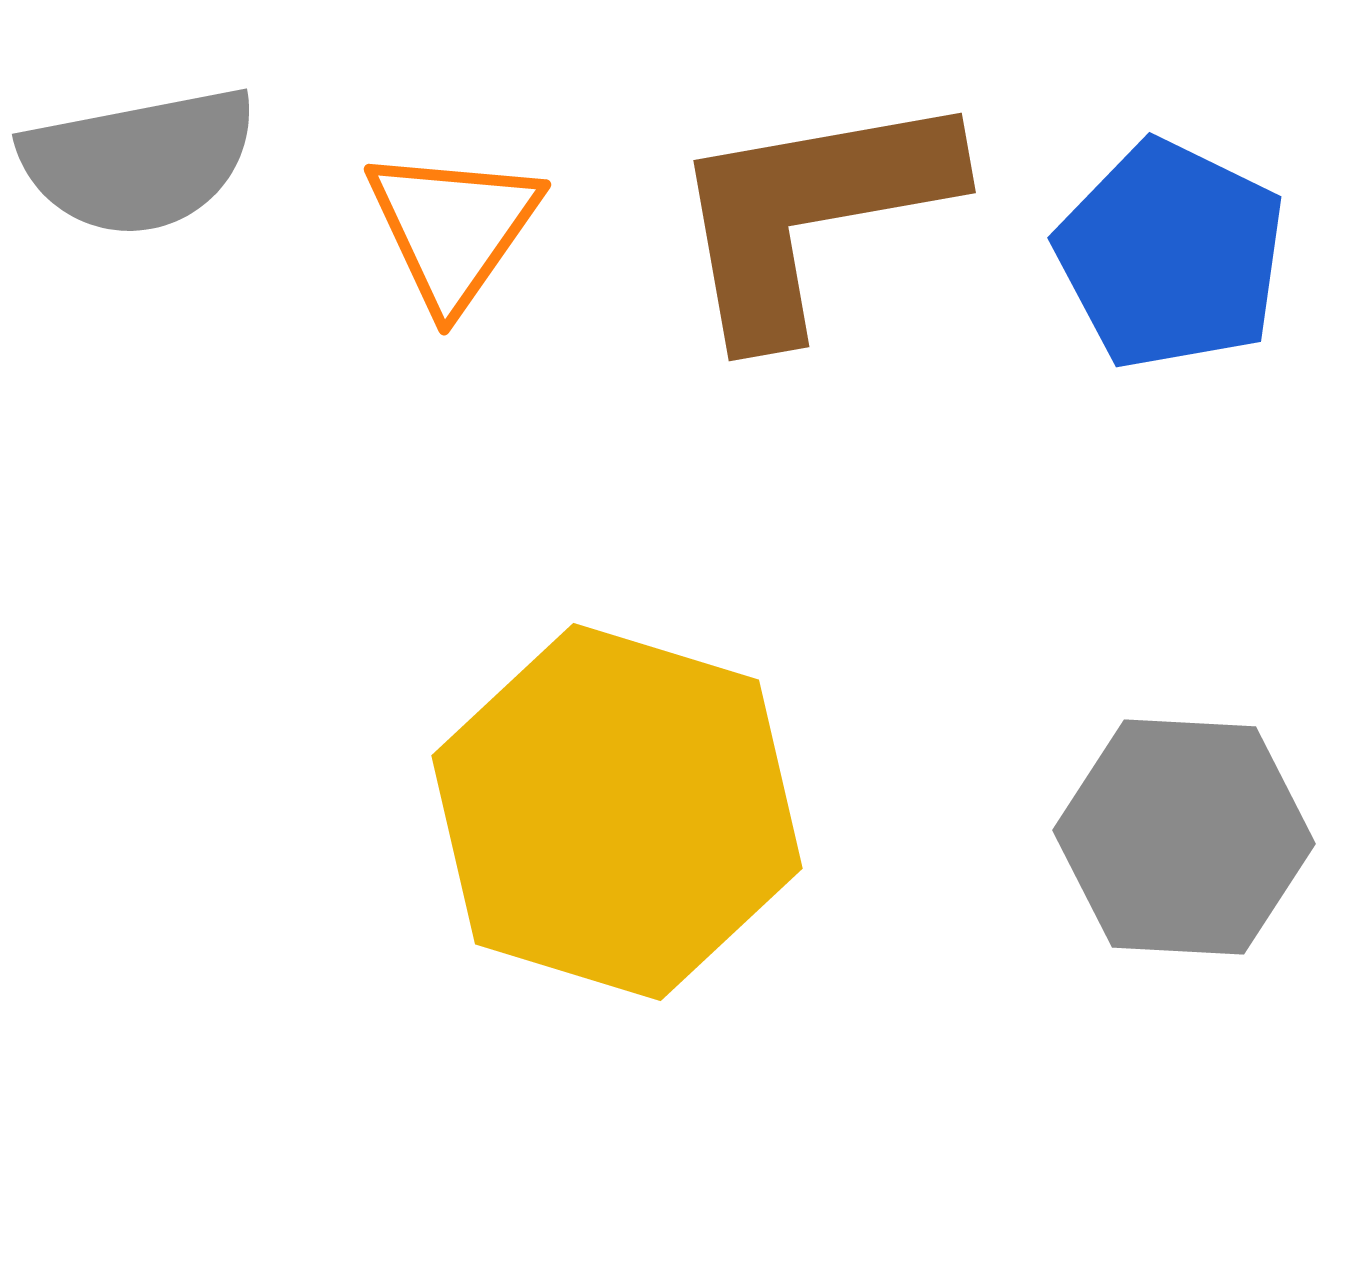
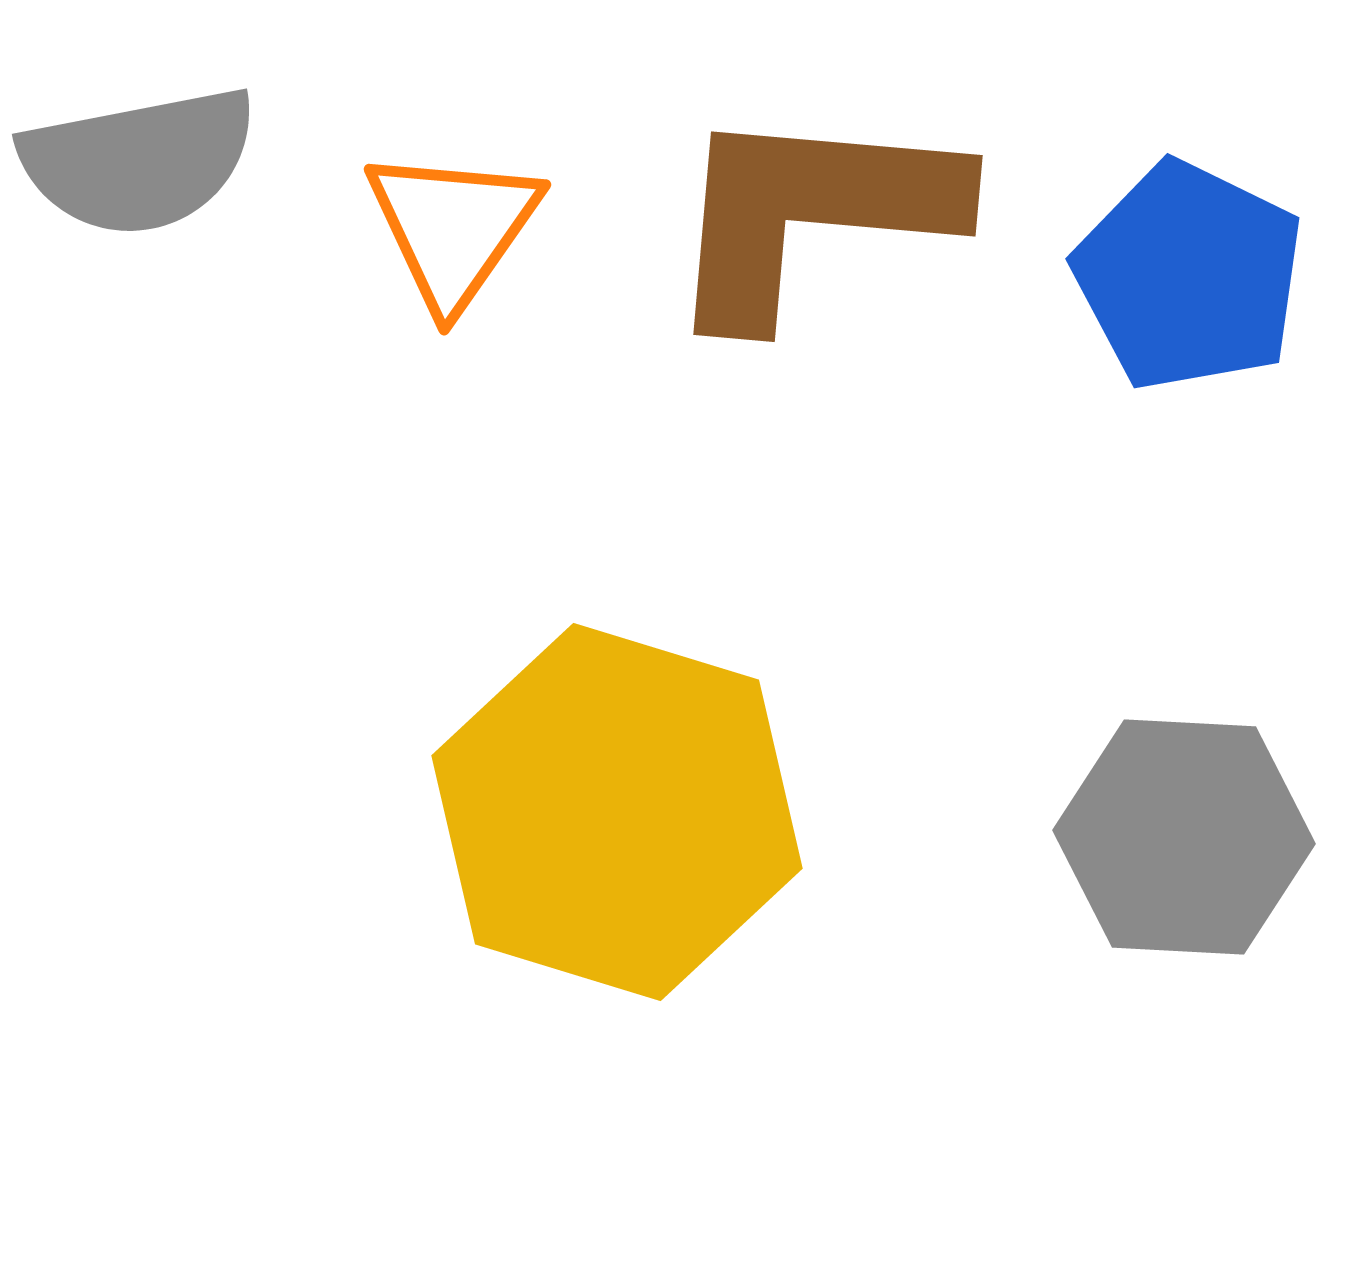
brown L-shape: rotated 15 degrees clockwise
blue pentagon: moved 18 px right, 21 px down
